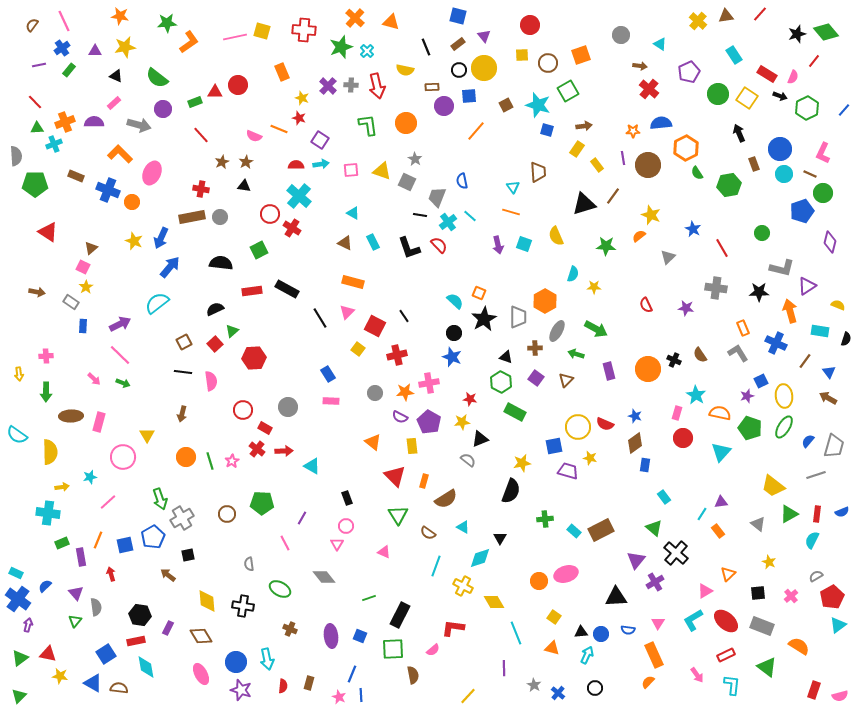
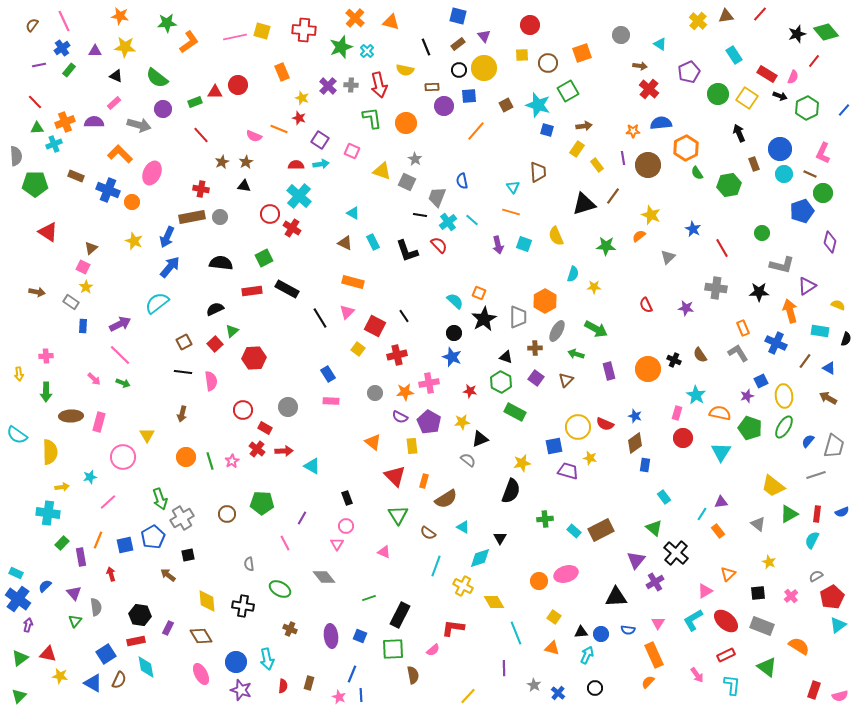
yellow star at (125, 47): rotated 15 degrees clockwise
orange square at (581, 55): moved 1 px right, 2 px up
red arrow at (377, 86): moved 2 px right, 1 px up
green L-shape at (368, 125): moved 4 px right, 7 px up
pink square at (351, 170): moved 1 px right, 19 px up; rotated 28 degrees clockwise
cyan line at (470, 216): moved 2 px right, 4 px down
blue arrow at (161, 238): moved 6 px right, 1 px up
black L-shape at (409, 248): moved 2 px left, 3 px down
green square at (259, 250): moved 5 px right, 8 px down
gray L-shape at (782, 268): moved 3 px up
blue triangle at (829, 372): moved 4 px up; rotated 24 degrees counterclockwise
red star at (470, 399): moved 8 px up
cyan triangle at (721, 452): rotated 10 degrees counterclockwise
green rectangle at (62, 543): rotated 24 degrees counterclockwise
purple triangle at (76, 593): moved 2 px left
brown semicircle at (119, 688): moved 8 px up; rotated 108 degrees clockwise
